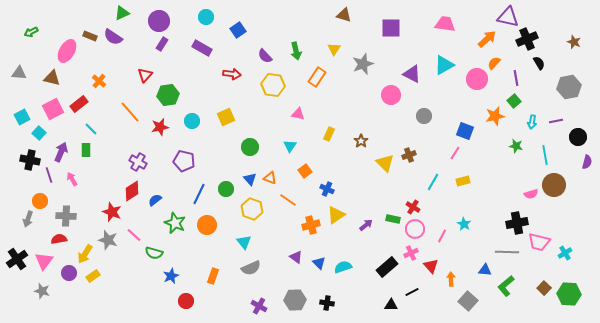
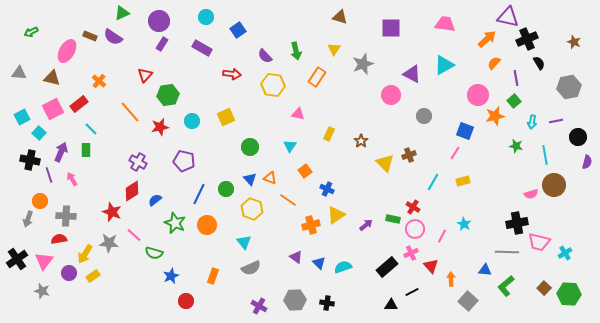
brown triangle at (344, 15): moved 4 px left, 2 px down
pink circle at (477, 79): moved 1 px right, 16 px down
gray star at (108, 240): moved 1 px right, 3 px down; rotated 12 degrees counterclockwise
